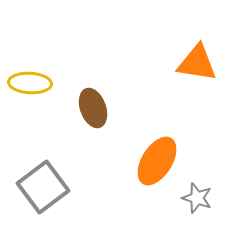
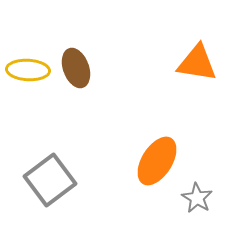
yellow ellipse: moved 2 px left, 13 px up
brown ellipse: moved 17 px left, 40 px up
gray square: moved 7 px right, 7 px up
gray star: rotated 12 degrees clockwise
